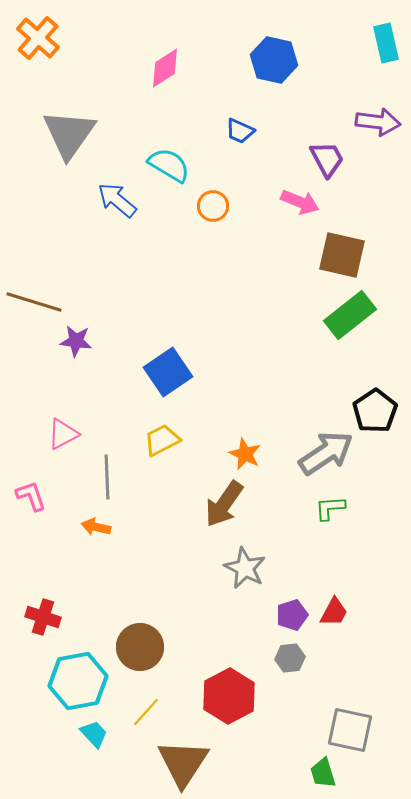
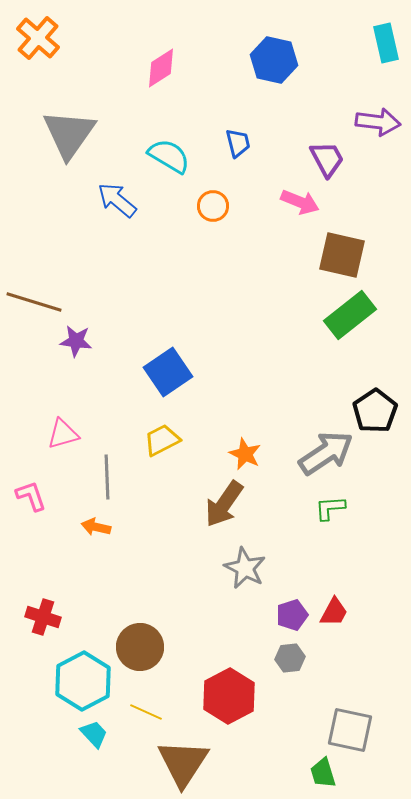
pink diamond: moved 4 px left
blue trapezoid: moved 2 px left, 12 px down; rotated 128 degrees counterclockwise
cyan semicircle: moved 9 px up
pink triangle: rotated 12 degrees clockwise
cyan hexagon: moved 5 px right; rotated 18 degrees counterclockwise
yellow line: rotated 72 degrees clockwise
